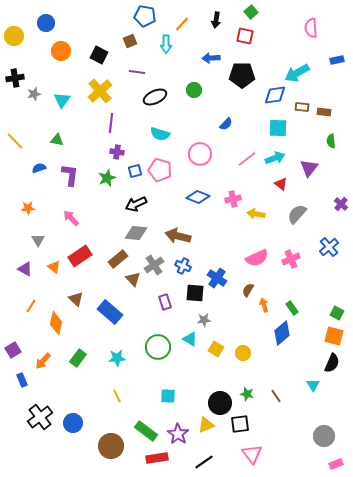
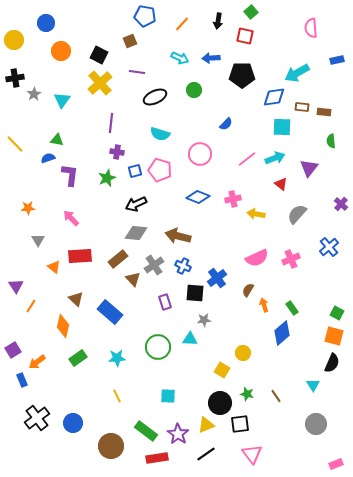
black arrow at (216, 20): moved 2 px right, 1 px down
yellow circle at (14, 36): moved 4 px down
cyan arrow at (166, 44): moved 14 px right, 14 px down; rotated 66 degrees counterclockwise
yellow cross at (100, 91): moved 8 px up
gray star at (34, 94): rotated 16 degrees counterclockwise
blue diamond at (275, 95): moved 1 px left, 2 px down
cyan square at (278, 128): moved 4 px right, 1 px up
yellow line at (15, 141): moved 3 px down
blue semicircle at (39, 168): moved 9 px right, 10 px up
red rectangle at (80, 256): rotated 30 degrees clockwise
purple triangle at (25, 269): moved 9 px left, 17 px down; rotated 28 degrees clockwise
blue cross at (217, 278): rotated 18 degrees clockwise
orange diamond at (56, 323): moved 7 px right, 3 px down
cyan triangle at (190, 339): rotated 28 degrees counterclockwise
yellow square at (216, 349): moved 6 px right, 21 px down
green rectangle at (78, 358): rotated 18 degrees clockwise
orange arrow at (43, 361): moved 6 px left, 1 px down; rotated 12 degrees clockwise
black cross at (40, 417): moved 3 px left, 1 px down
gray circle at (324, 436): moved 8 px left, 12 px up
black line at (204, 462): moved 2 px right, 8 px up
